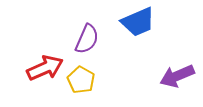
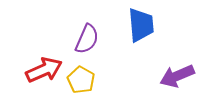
blue trapezoid: moved 3 px right, 3 px down; rotated 72 degrees counterclockwise
red arrow: moved 1 px left, 2 px down
